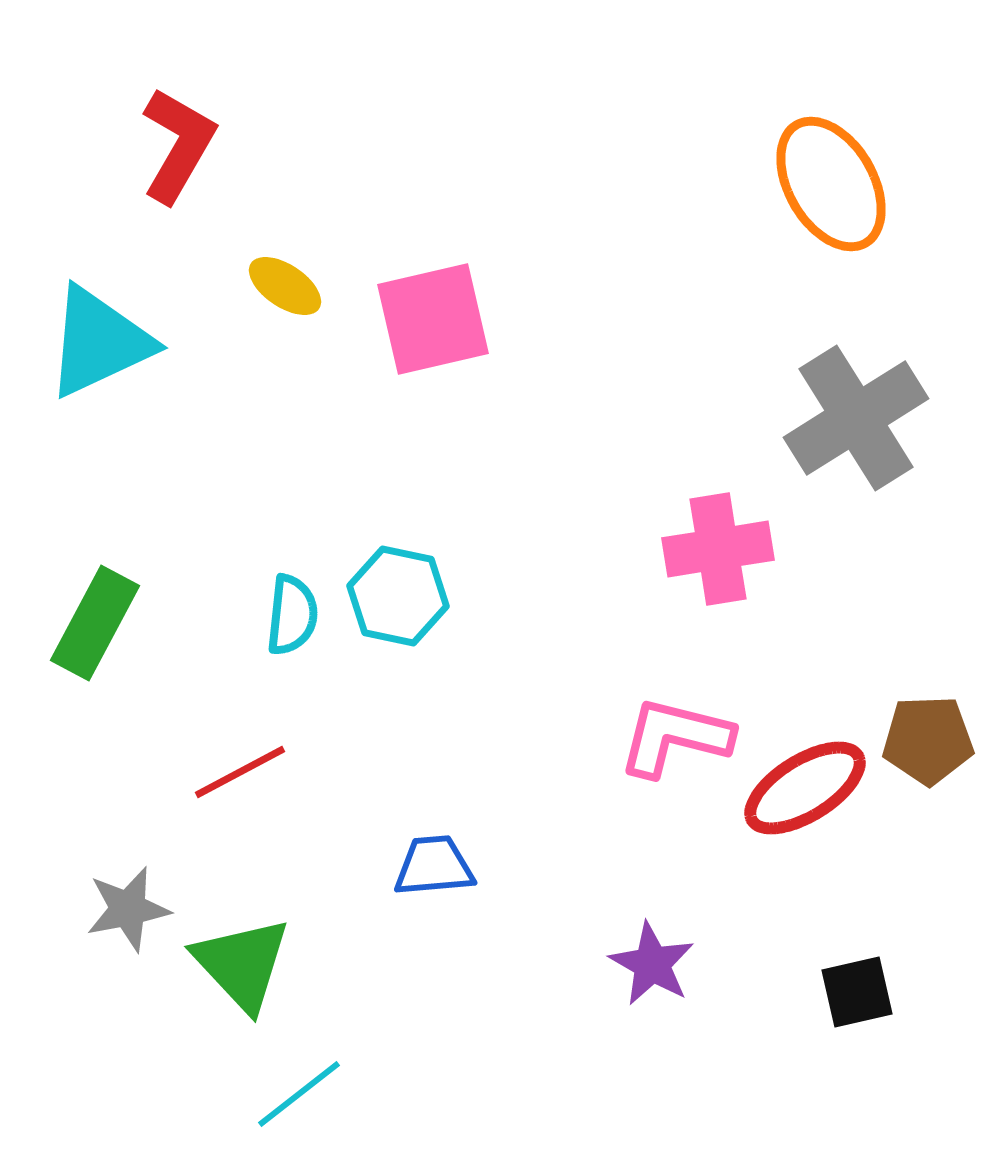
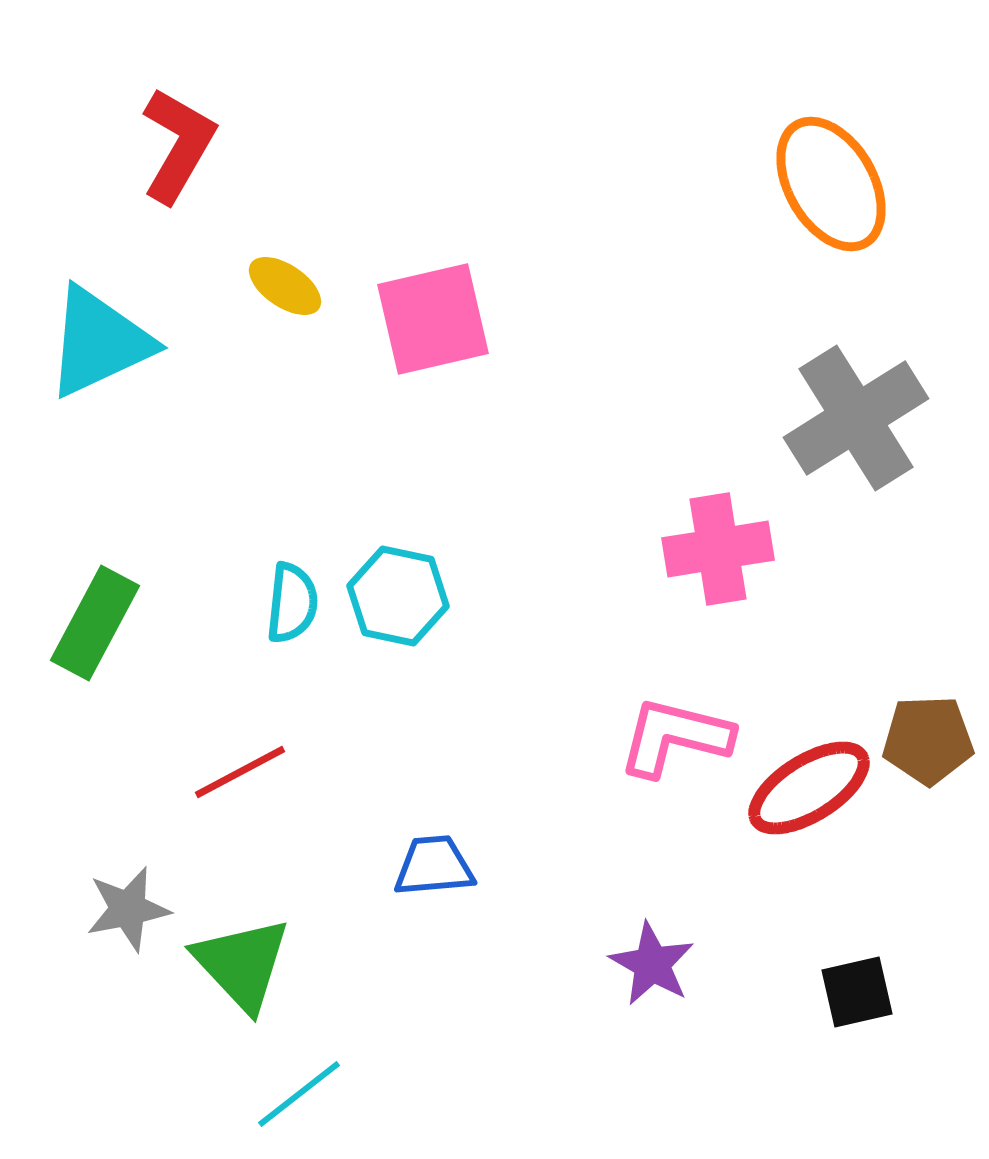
cyan semicircle: moved 12 px up
red ellipse: moved 4 px right
